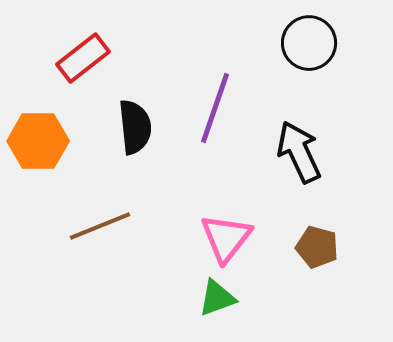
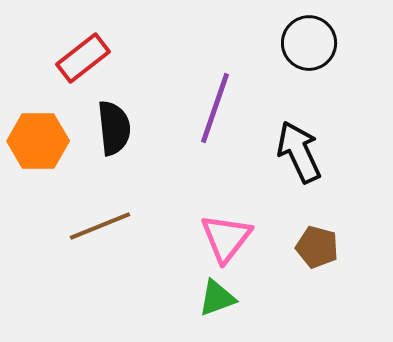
black semicircle: moved 21 px left, 1 px down
